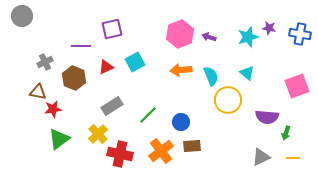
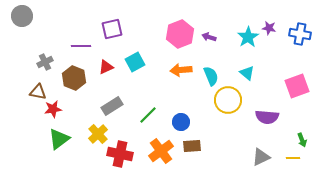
cyan star: rotated 15 degrees counterclockwise
green arrow: moved 16 px right, 7 px down; rotated 40 degrees counterclockwise
